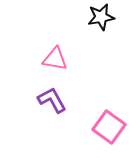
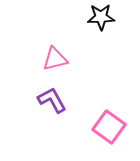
black star: rotated 8 degrees clockwise
pink triangle: rotated 24 degrees counterclockwise
